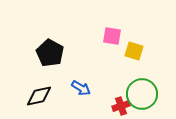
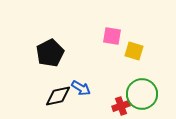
black pentagon: rotated 16 degrees clockwise
black diamond: moved 19 px right
